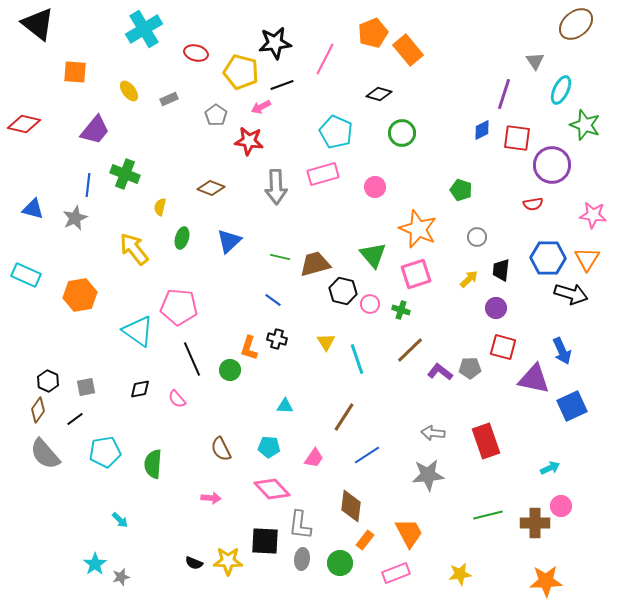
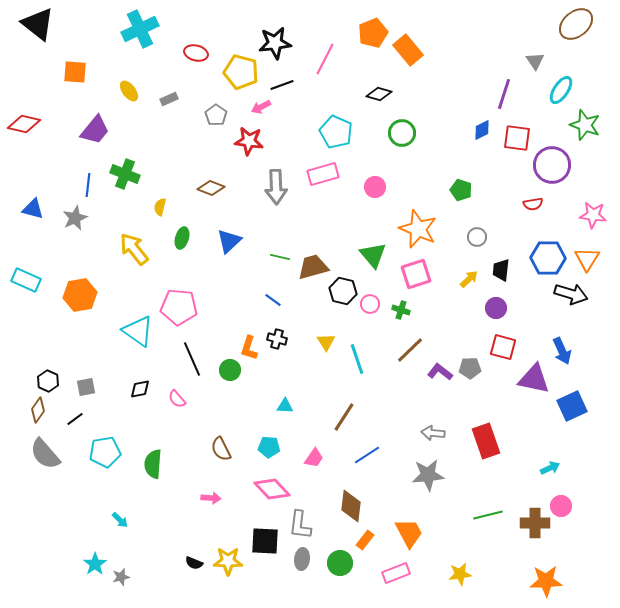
cyan cross at (144, 29): moved 4 px left; rotated 6 degrees clockwise
cyan ellipse at (561, 90): rotated 8 degrees clockwise
brown trapezoid at (315, 264): moved 2 px left, 3 px down
cyan rectangle at (26, 275): moved 5 px down
